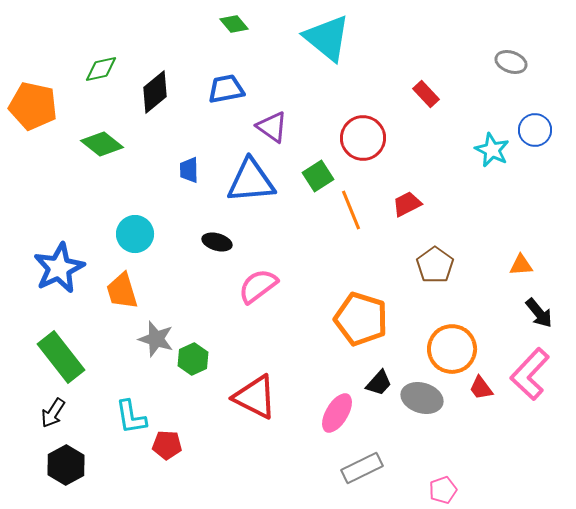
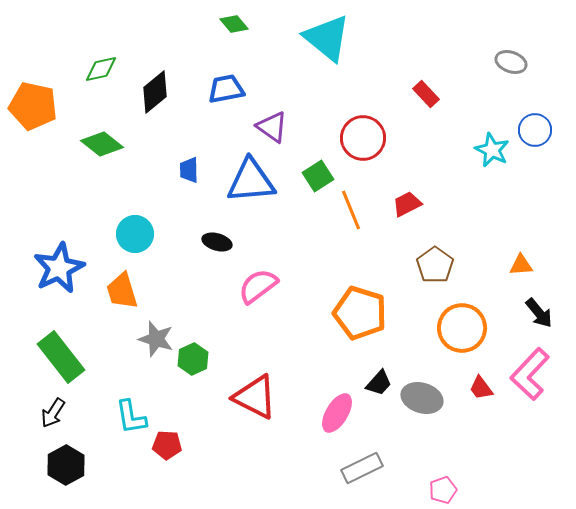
orange pentagon at (361, 319): moved 1 px left, 6 px up
orange circle at (452, 349): moved 10 px right, 21 px up
